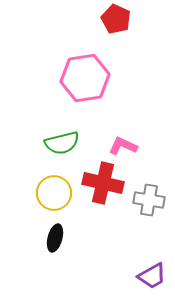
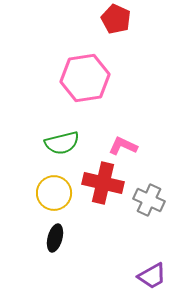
gray cross: rotated 16 degrees clockwise
